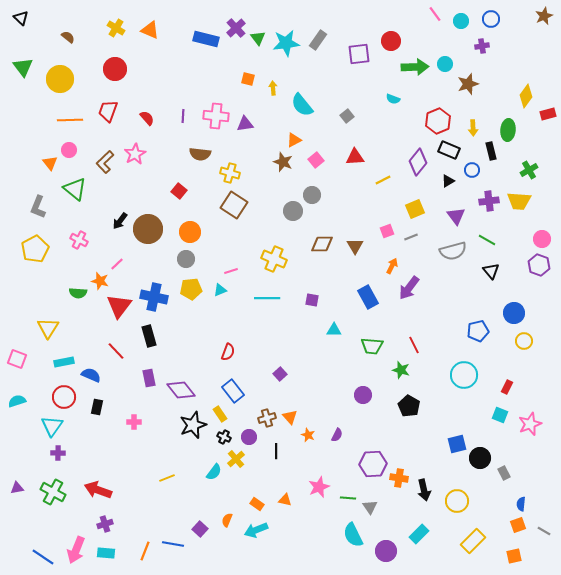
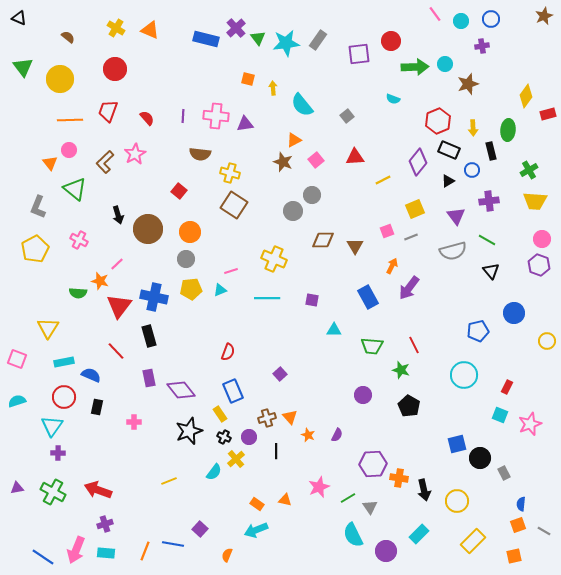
black triangle at (21, 18): moved 2 px left; rotated 21 degrees counterclockwise
yellow trapezoid at (519, 201): moved 16 px right
black arrow at (120, 221): moved 2 px left, 6 px up; rotated 54 degrees counterclockwise
brown diamond at (322, 244): moved 1 px right, 4 px up
yellow circle at (524, 341): moved 23 px right
blue rectangle at (233, 391): rotated 15 degrees clockwise
black star at (193, 425): moved 4 px left, 6 px down
yellow line at (167, 478): moved 2 px right, 3 px down
green line at (348, 498): rotated 35 degrees counterclockwise
orange semicircle at (227, 520): moved 35 px down
